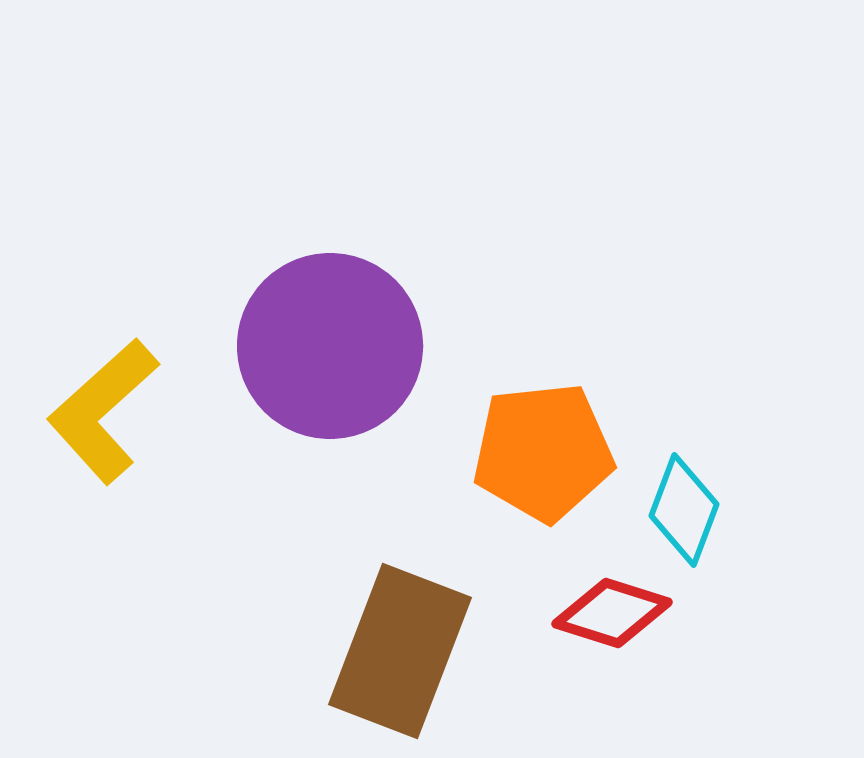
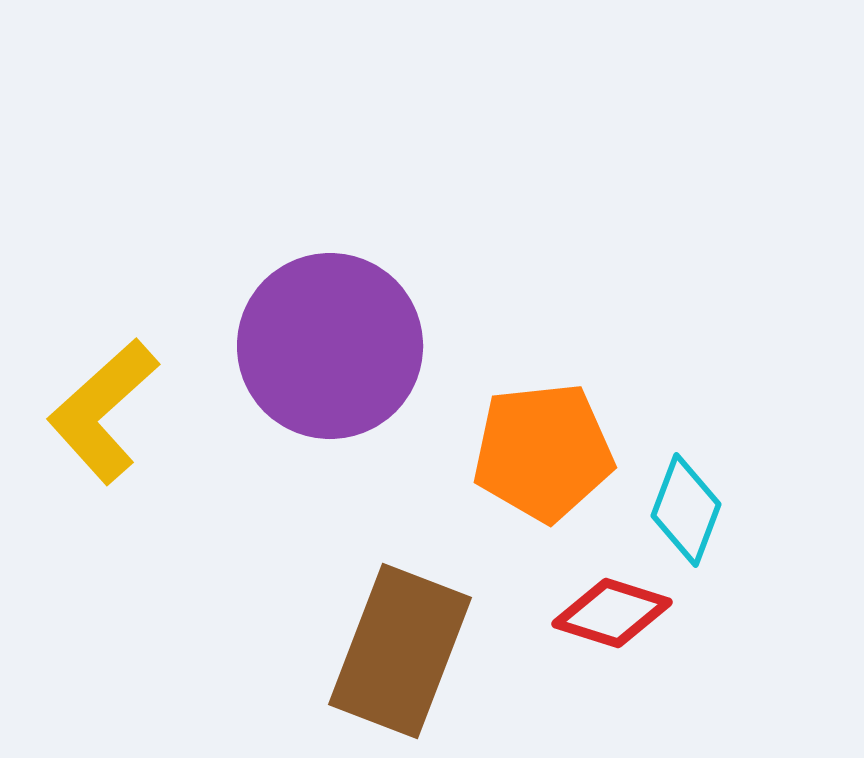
cyan diamond: moved 2 px right
